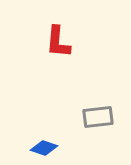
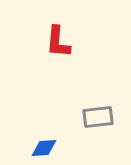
blue diamond: rotated 24 degrees counterclockwise
